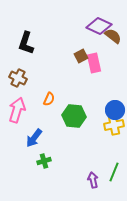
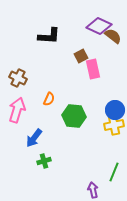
black L-shape: moved 23 px right, 7 px up; rotated 105 degrees counterclockwise
pink rectangle: moved 1 px left, 6 px down
purple arrow: moved 10 px down
